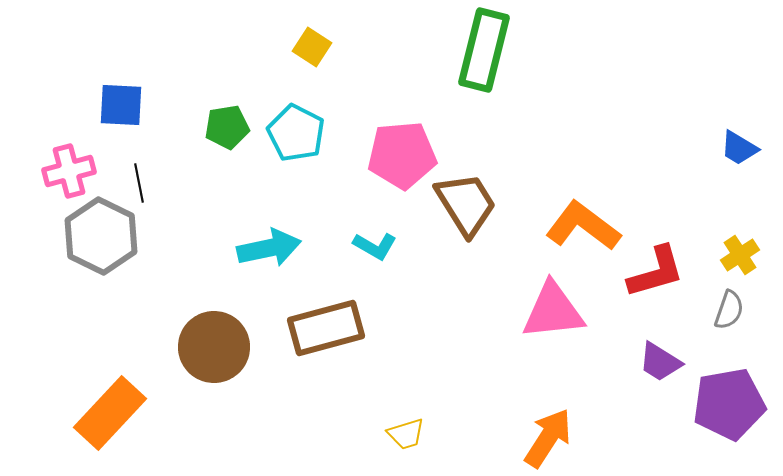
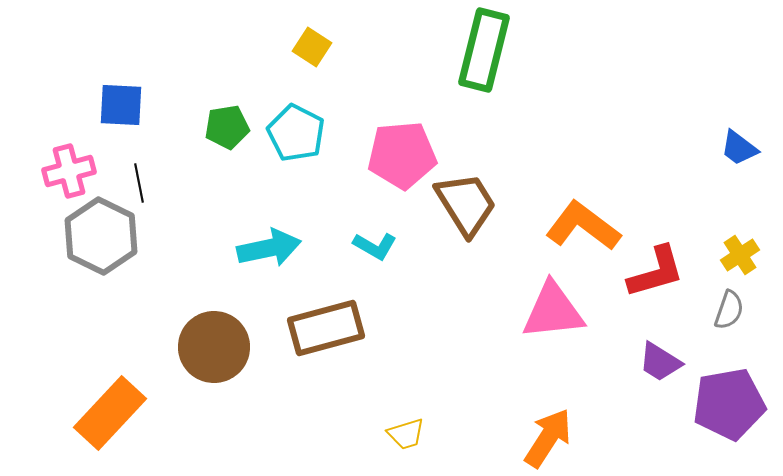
blue trapezoid: rotated 6 degrees clockwise
